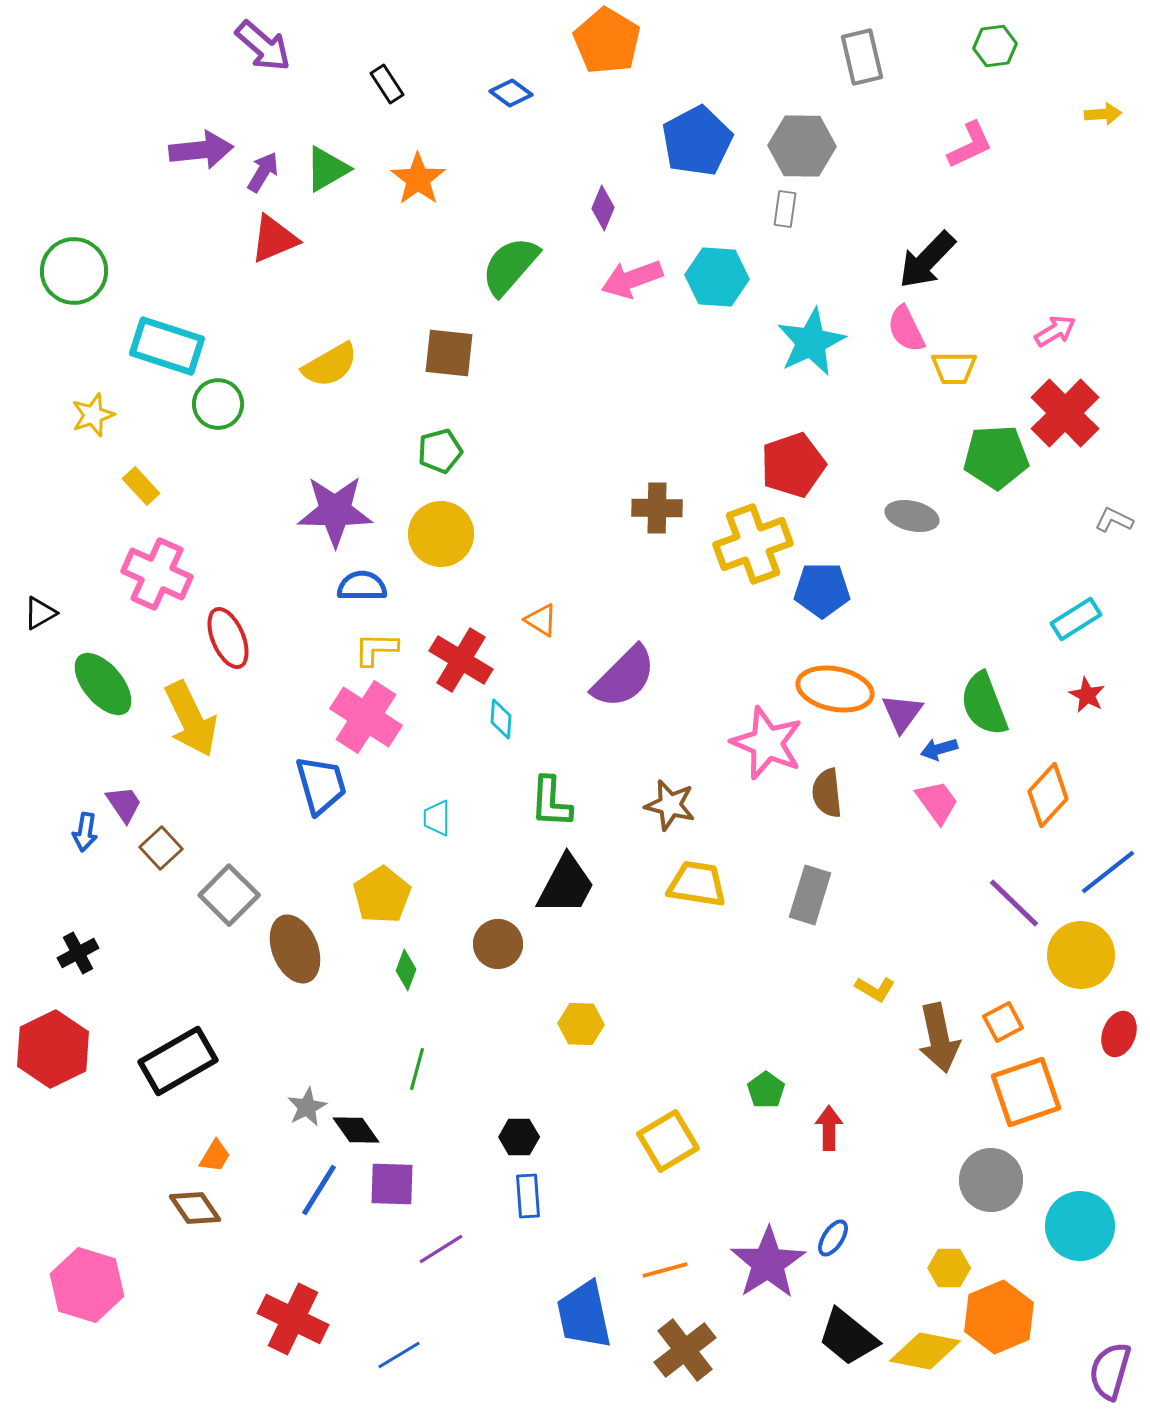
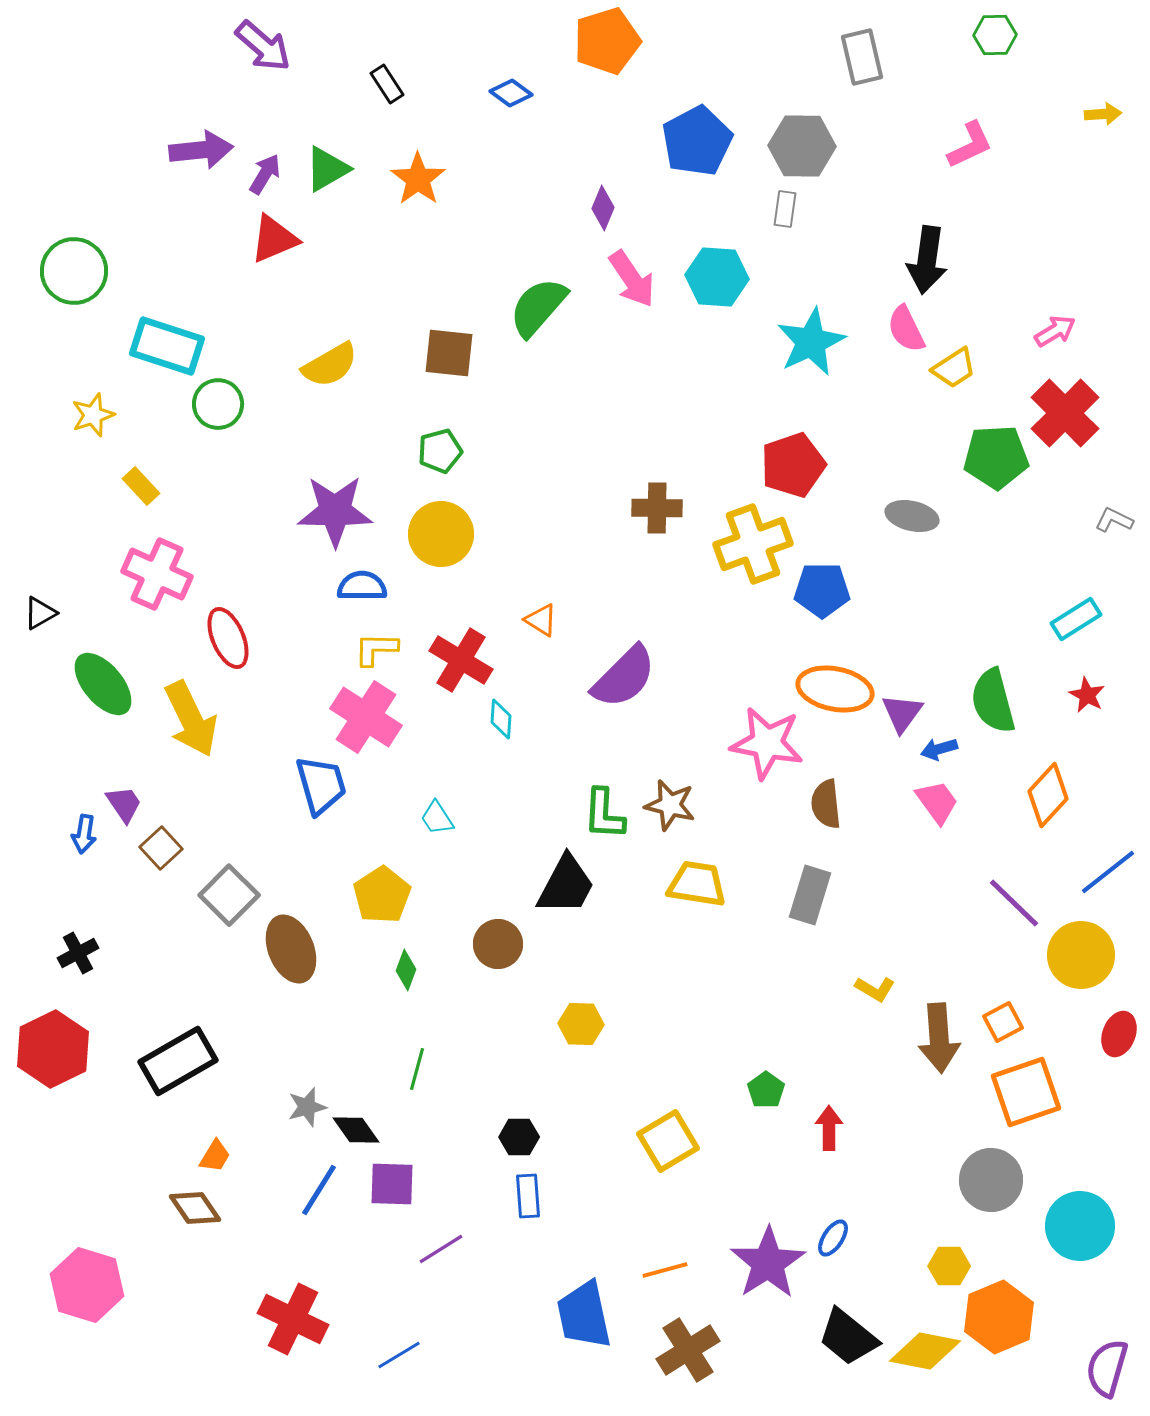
orange pentagon at (607, 41): rotated 24 degrees clockwise
green hexagon at (995, 46): moved 11 px up; rotated 6 degrees clockwise
purple arrow at (263, 172): moved 2 px right, 2 px down
black arrow at (927, 260): rotated 36 degrees counterclockwise
green semicircle at (510, 266): moved 28 px right, 41 px down
pink arrow at (632, 279): rotated 104 degrees counterclockwise
yellow trapezoid at (954, 368): rotated 33 degrees counterclockwise
green semicircle at (984, 704): moved 9 px right, 3 px up; rotated 6 degrees clockwise
pink star at (767, 743): rotated 12 degrees counterclockwise
brown semicircle at (827, 793): moved 1 px left, 11 px down
green L-shape at (551, 802): moved 53 px right, 12 px down
cyan trapezoid at (437, 818): rotated 33 degrees counterclockwise
blue arrow at (85, 832): moved 1 px left, 2 px down
brown ellipse at (295, 949): moved 4 px left
brown arrow at (939, 1038): rotated 8 degrees clockwise
gray star at (307, 1107): rotated 12 degrees clockwise
yellow hexagon at (949, 1268): moved 2 px up
brown cross at (685, 1350): moved 3 px right; rotated 6 degrees clockwise
purple semicircle at (1110, 1371): moved 3 px left, 3 px up
